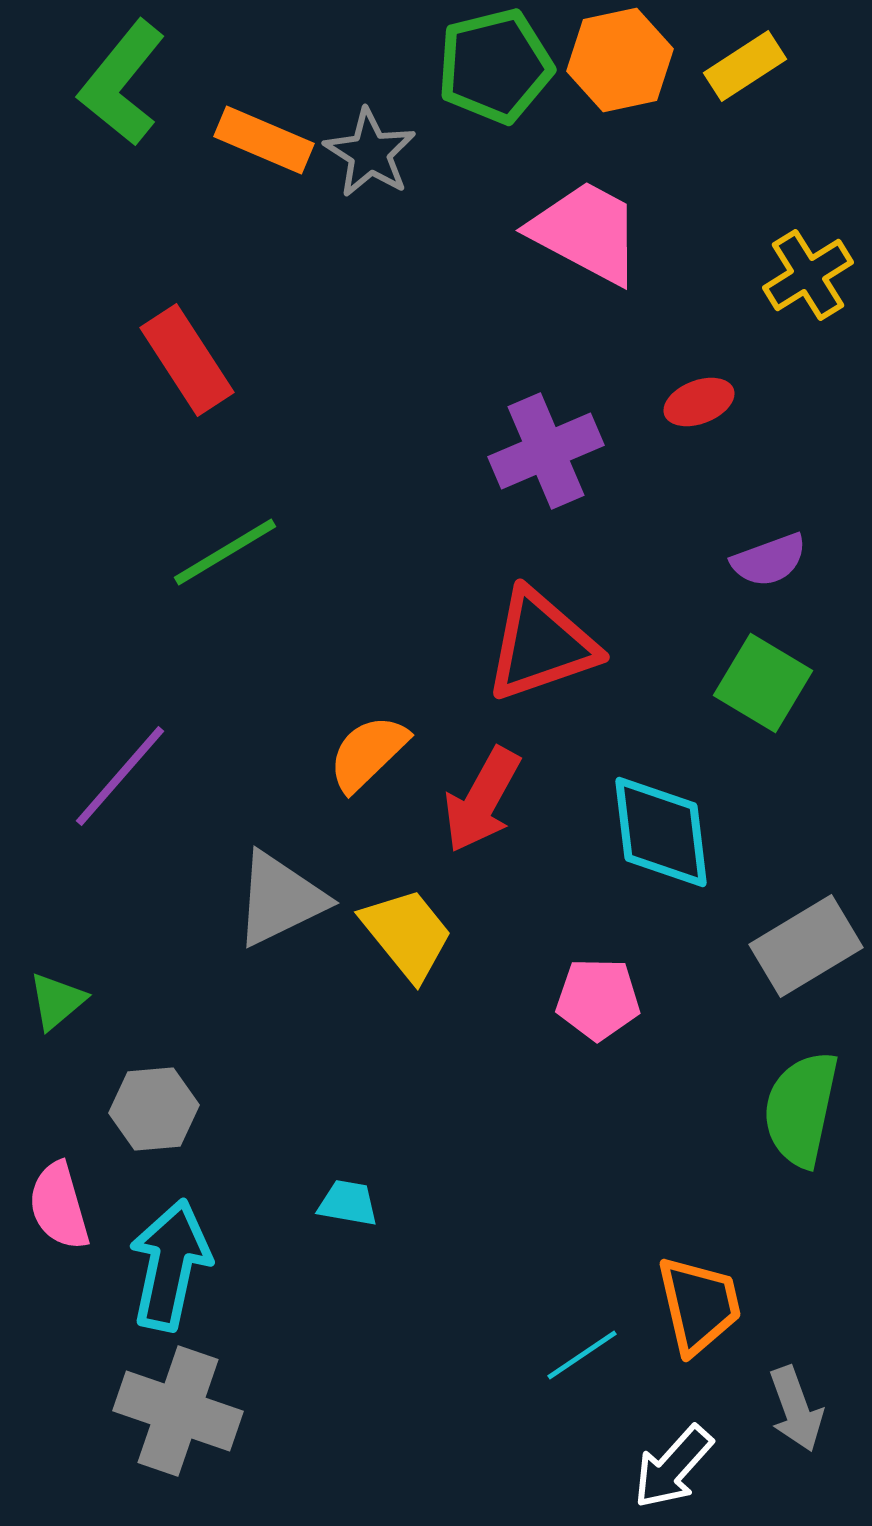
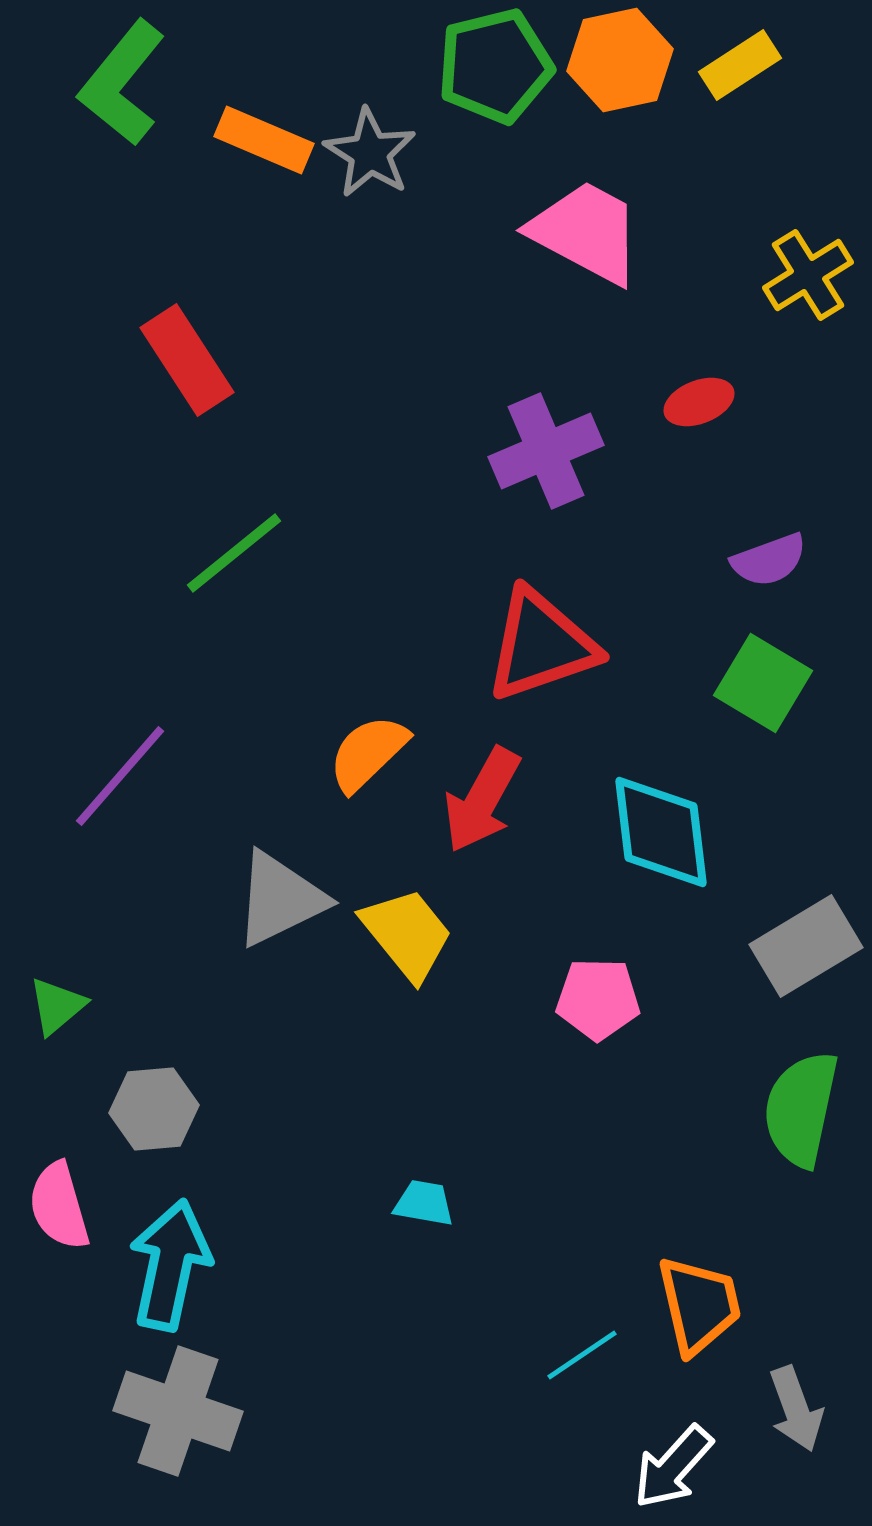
yellow rectangle: moved 5 px left, 1 px up
green line: moved 9 px right, 1 px down; rotated 8 degrees counterclockwise
green triangle: moved 5 px down
cyan trapezoid: moved 76 px right
